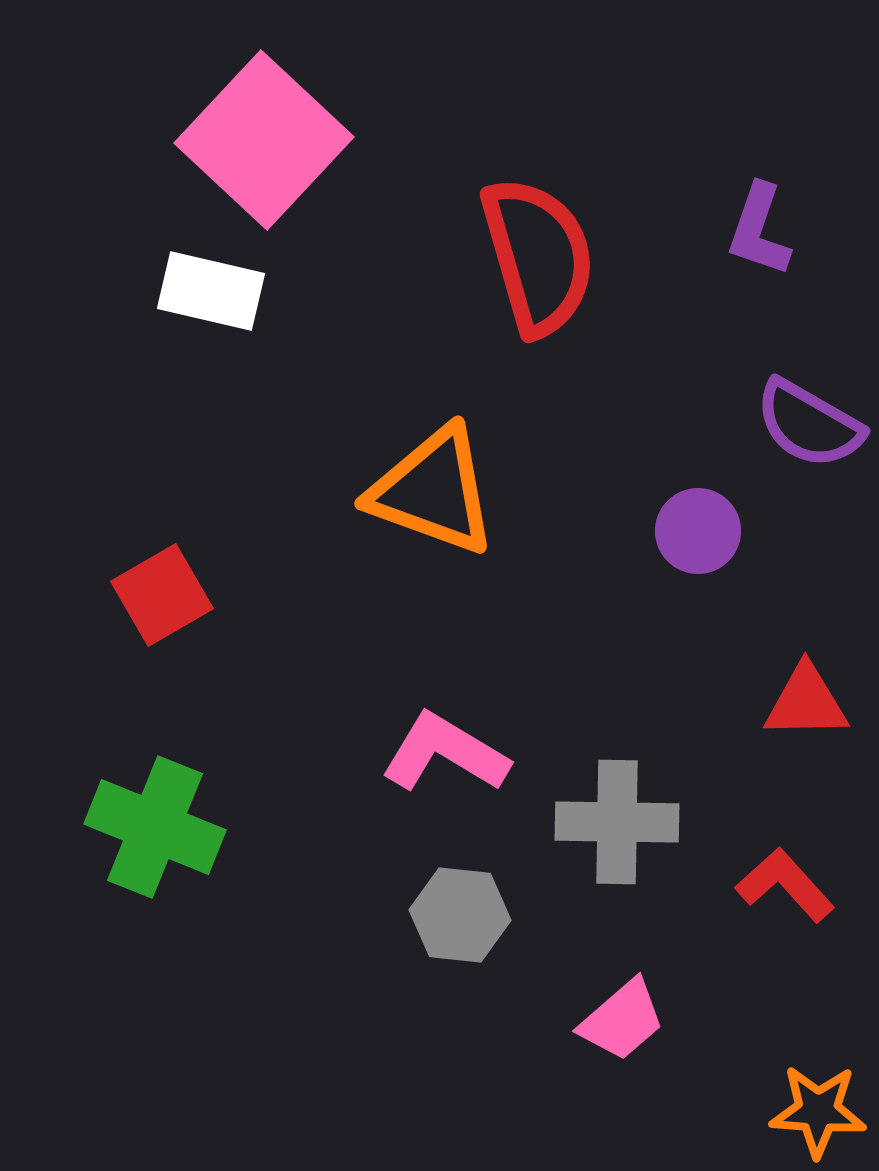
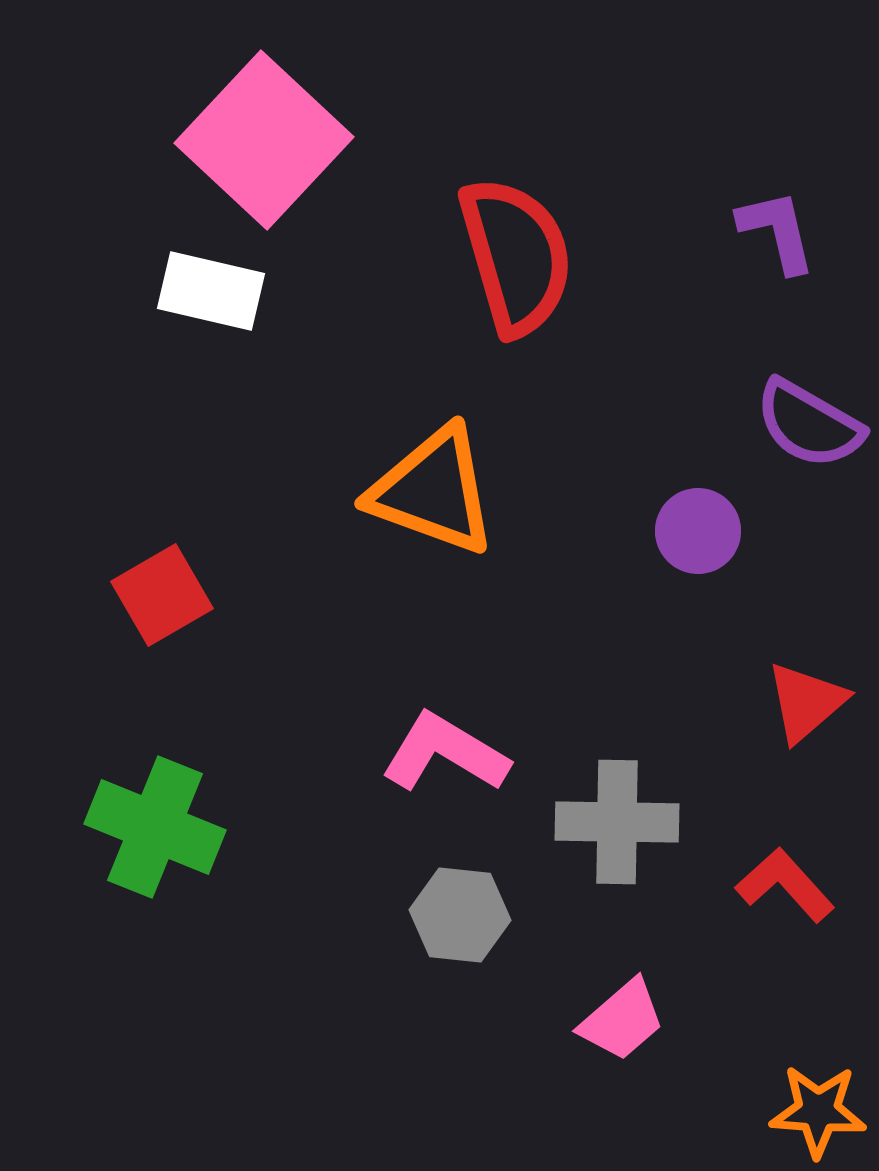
purple L-shape: moved 18 px right, 1 px down; rotated 148 degrees clockwise
red semicircle: moved 22 px left
red triangle: rotated 40 degrees counterclockwise
